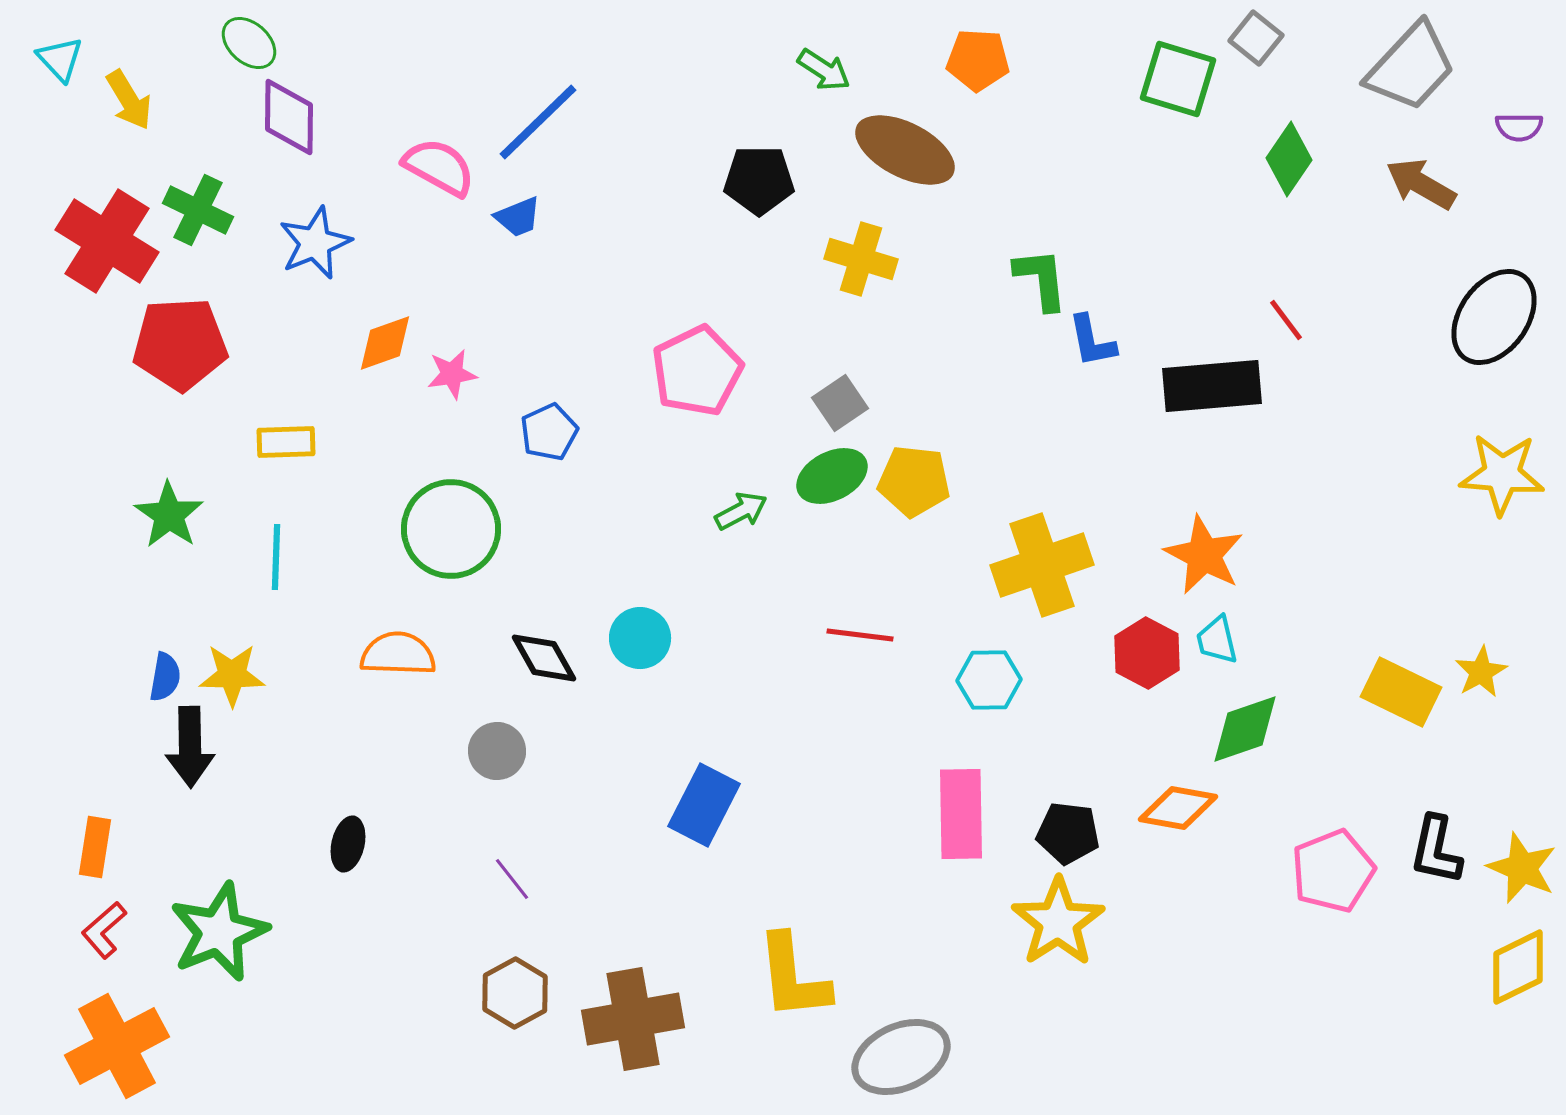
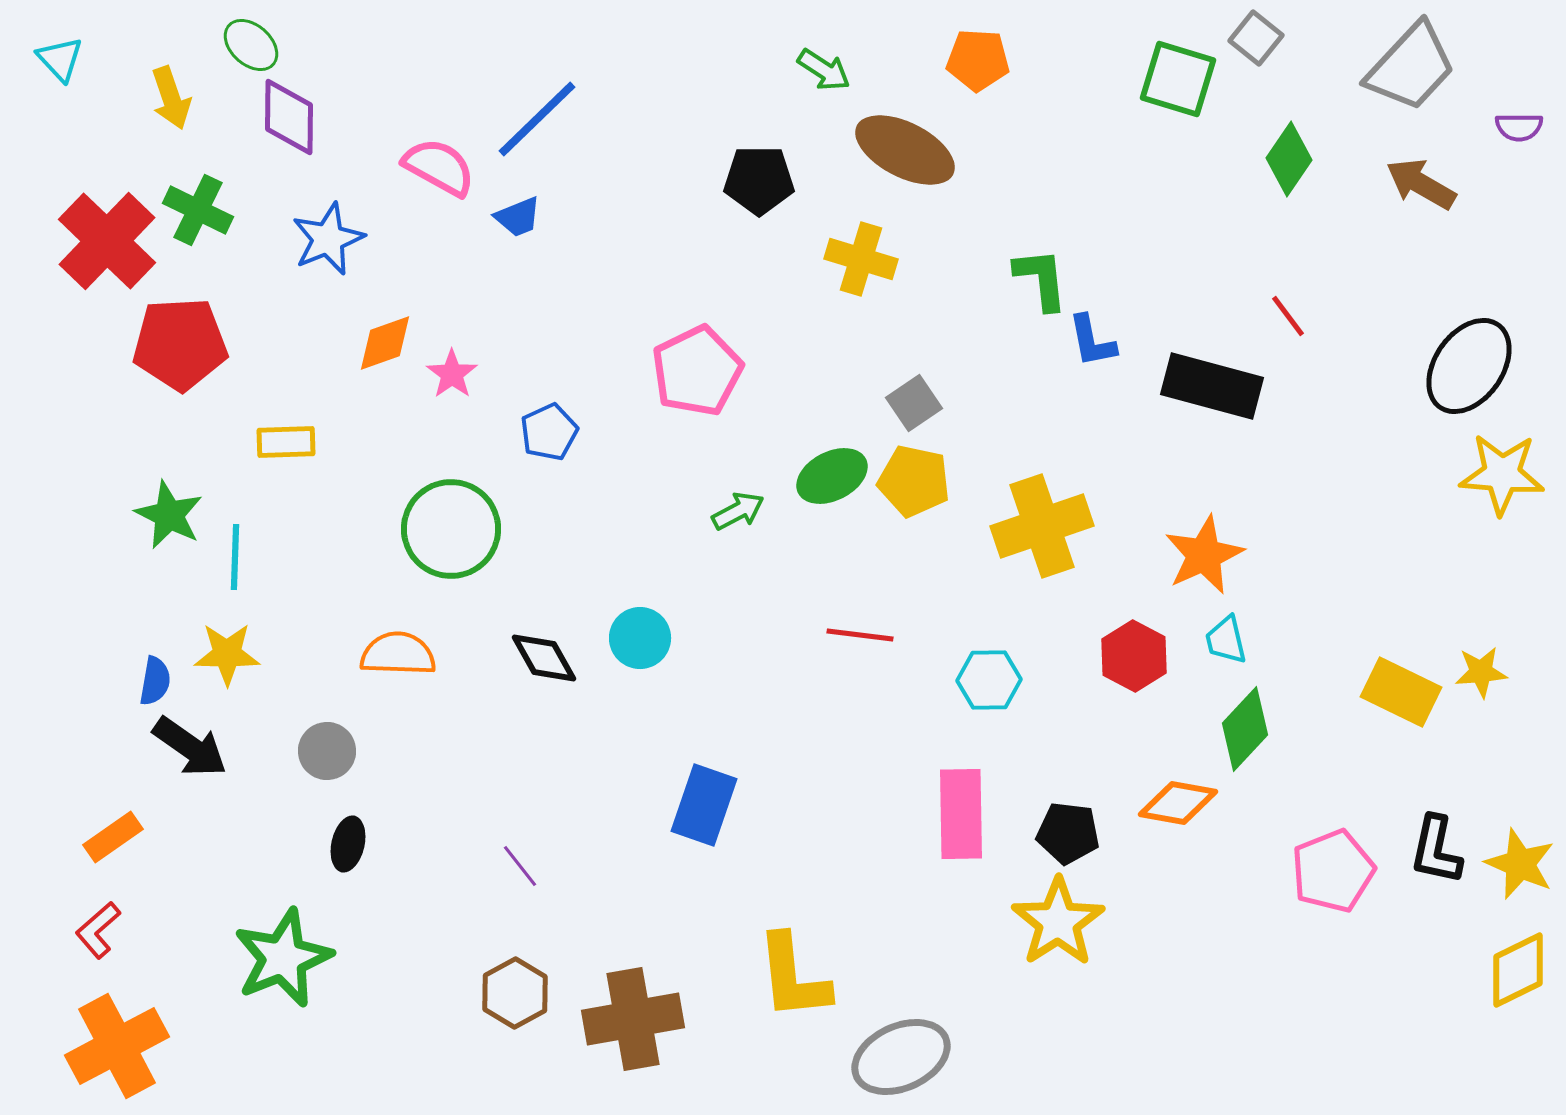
green ellipse at (249, 43): moved 2 px right, 2 px down
yellow arrow at (129, 100): moved 42 px right, 2 px up; rotated 12 degrees clockwise
blue line at (538, 122): moved 1 px left, 3 px up
red cross at (107, 241): rotated 12 degrees clockwise
blue star at (315, 243): moved 13 px right, 4 px up
black ellipse at (1494, 317): moved 25 px left, 49 px down
red line at (1286, 320): moved 2 px right, 4 px up
pink star at (452, 374): rotated 27 degrees counterclockwise
black rectangle at (1212, 386): rotated 20 degrees clockwise
gray square at (840, 403): moved 74 px right
yellow pentagon at (914, 481): rotated 6 degrees clockwise
green arrow at (741, 511): moved 3 px left
green star at (169, 515): rotated 8 degrees counterclockwise
orange star at (1204, 555): rotated 20 degrees clockwise
cyan line at (276, 557): moved 41 px left
yellow cross at (1042, 565): moved 39 px up
cyan trapezoid at (1217, 640): moved 9 px right
red hexagon at (1147, 653): moved 13 px left, 3 px down
yellow star at (1481, 672): rotated 24 degrees clockwise
yellow star at (232, 675): moved 5 px left, 21 px up
blue semicircle at (165, 677): moved 10 px left, 4 px down
green diamond at (1245, 729): rotated 28 degrees counterclockwise
black arrow at (190, 747): rotated 54 degrees counterclockwise
gray circle at (497, 751): moved 170 px left
blue rectangle at (704, 805): rotated 8 degrees counterclockwise
orange diamond at (1178, 808): moved 5 px up
orange rectangle at (95, 847): moved 18 px right, 10 px up; rotated 46 degrees clockwise
yellow star at (1522, 868): moved 2 px left, 4 px up
purple line at (512, 879): moved 8 px right, 13 px up
red L-shape at (104, 930): moved 6 px left
green star at (219, 932): moved 64 px right, 26 px down
yellow diamond at (1518, 967): moved 3 px down
